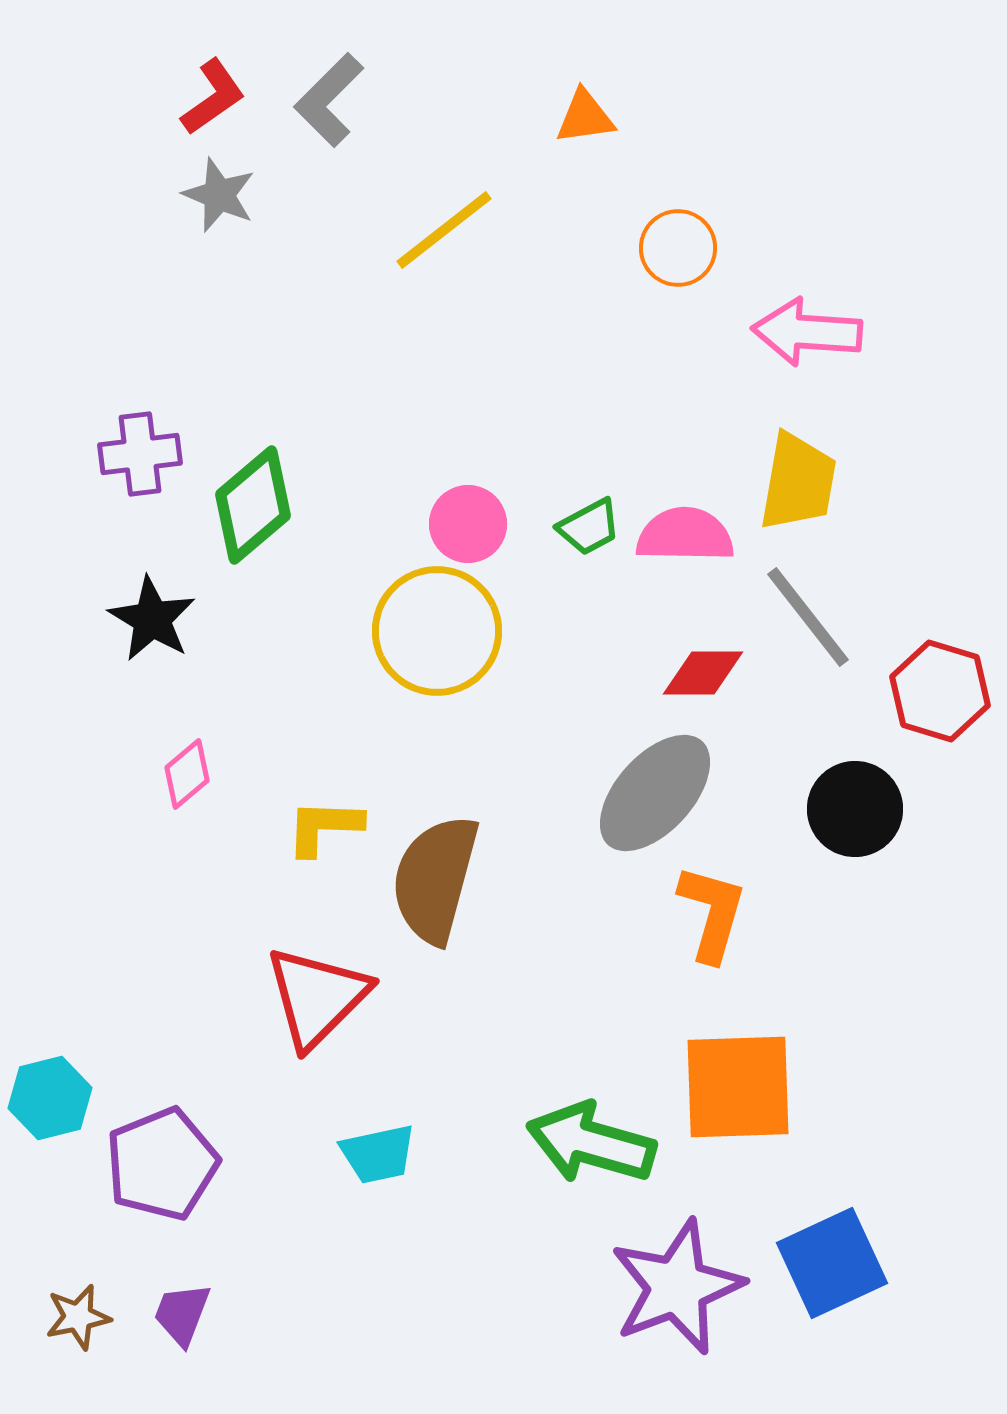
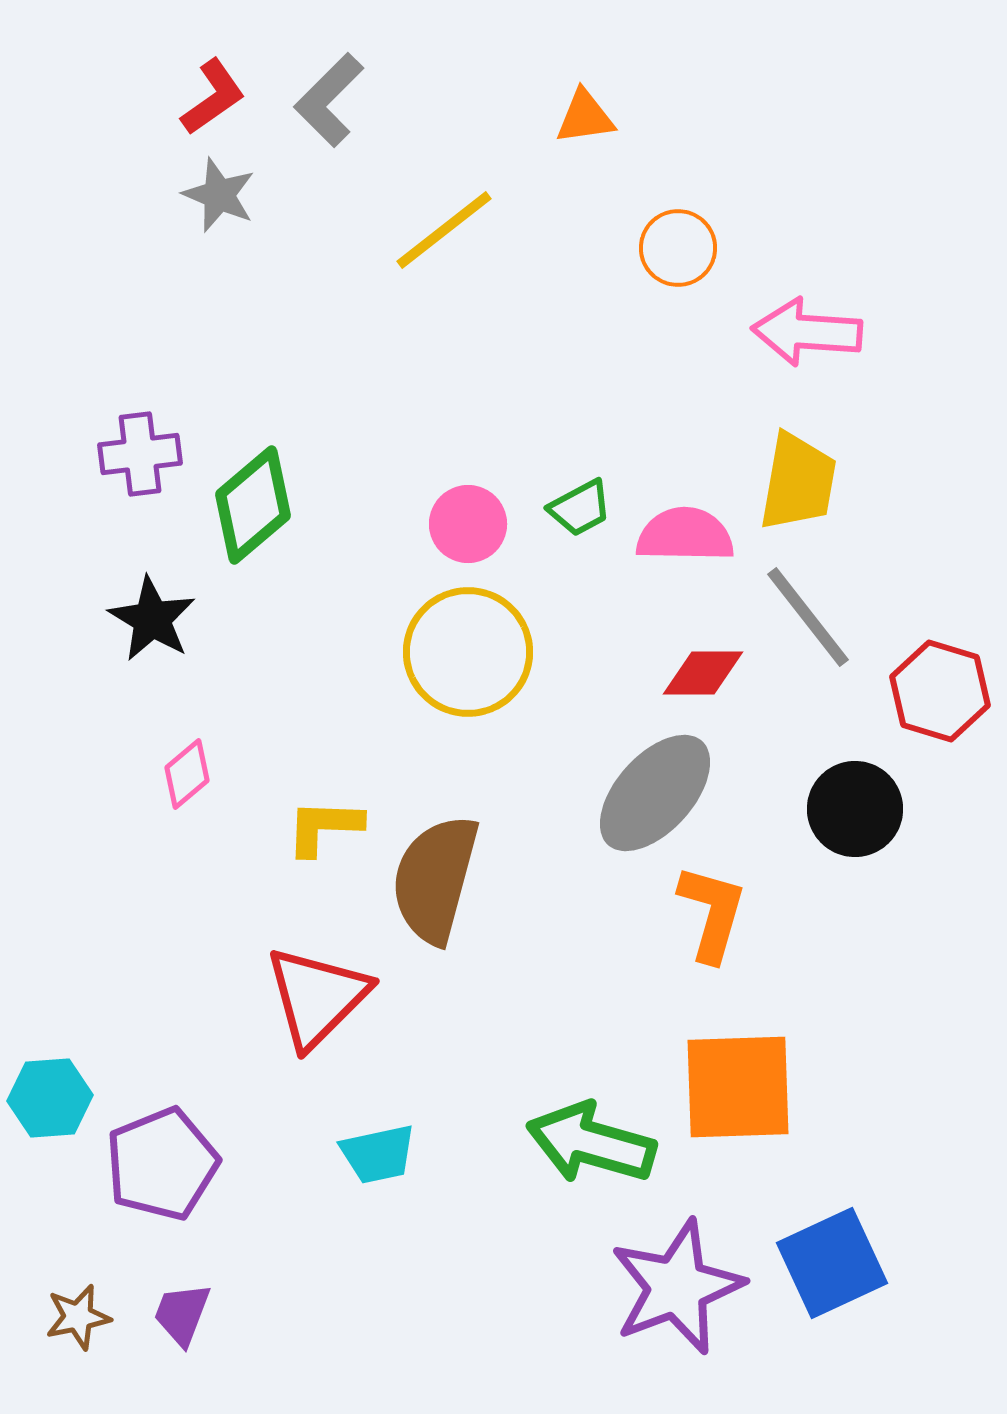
green trapezoid: moved 9 px left, 19 px up
yellow circle: moved 31 px right, 21 px down
cyan hexagon: rotated 10 degrees clockwise
